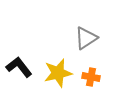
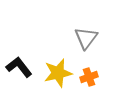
gray triangle: rotated 20 degrees counterclockwise
orange cross: moved 2 px left; rotated 30 degrees counterclockwise
